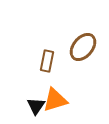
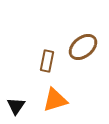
brown ellipse: rotated 12 degrees clockwise
black triangle: moved 20 px left
